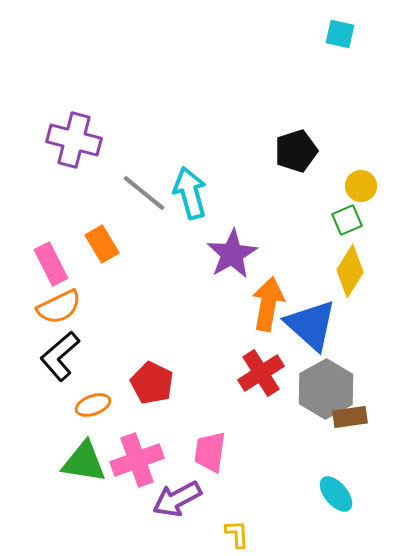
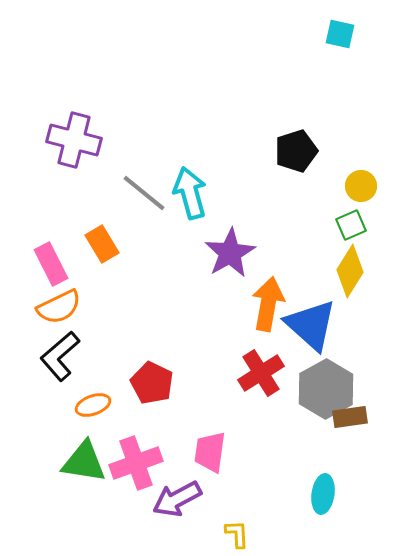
green square: moved 4 px right, 5 px down
purple star: moved 2 px left, 1 px up
pink cross: moved 1 px left, 3 px down
cyan ellipse: moved 13 px left; rotated 48 degrees clockwise
